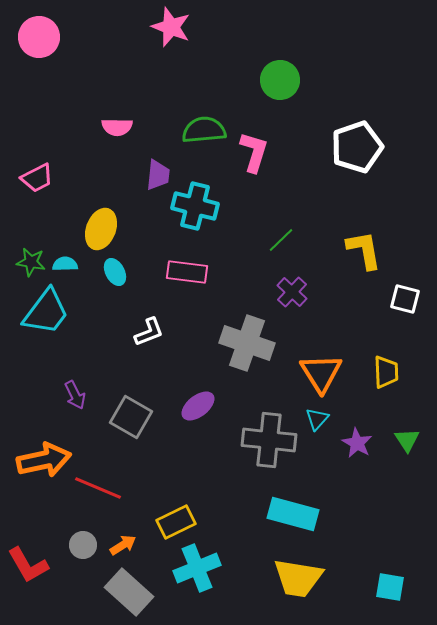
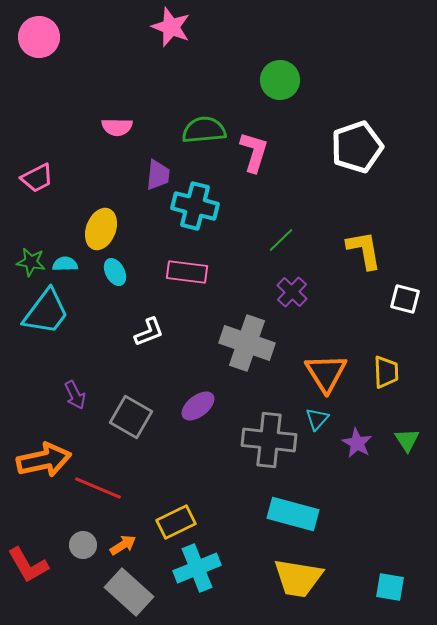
orange triangle at (321, 373): moved 5 px right
